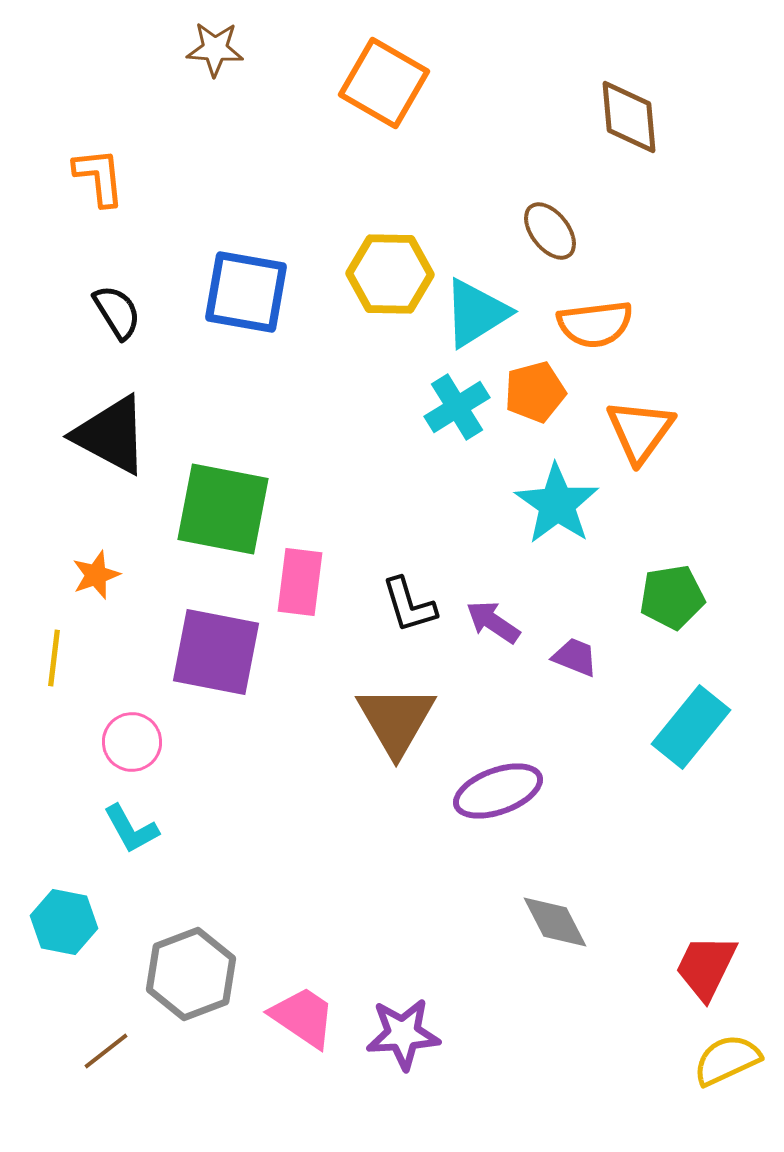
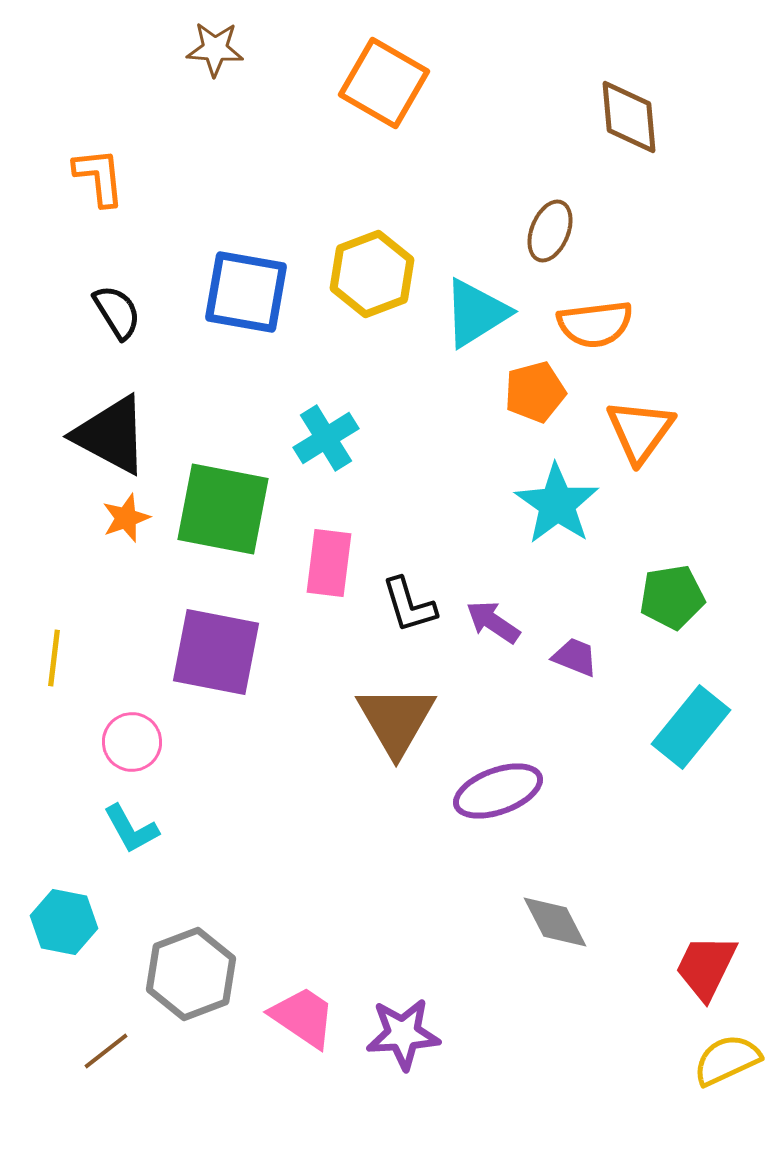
brown ellipse: rotated 60 degrees clockwise
yellow hexagon: moved 18 px left; rotated 22 degrees counterclockwise
cyan cross: moved 131 px left, 31 px down
orange star: moved 30 px right, 57 px up
pink rectangle: moved 29 px right, 19 px up
